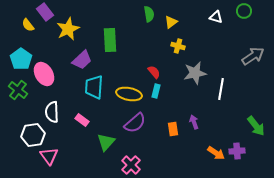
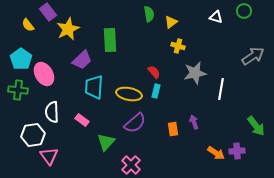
purple rectangle: moved 3 px right
green cross: rotated 30 degrees counterclockwise
